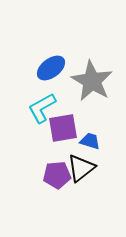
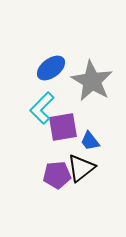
cyan L-shape: rotated 16 degrees counterclockwise
purple square: moved 1 px up
blue trapezoid: rotated 145 degrees counterclockwise
